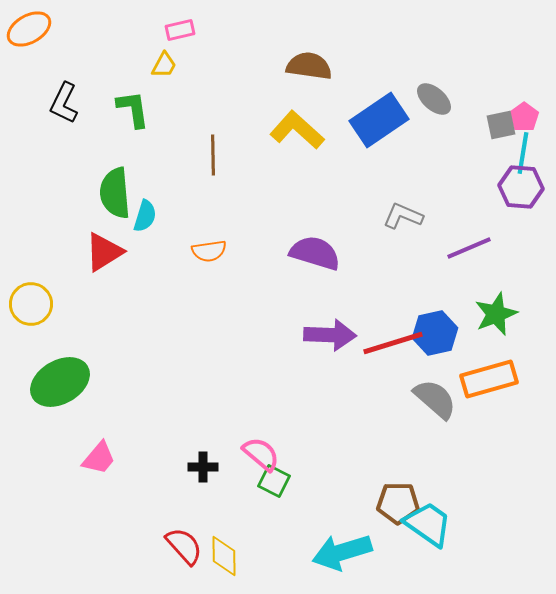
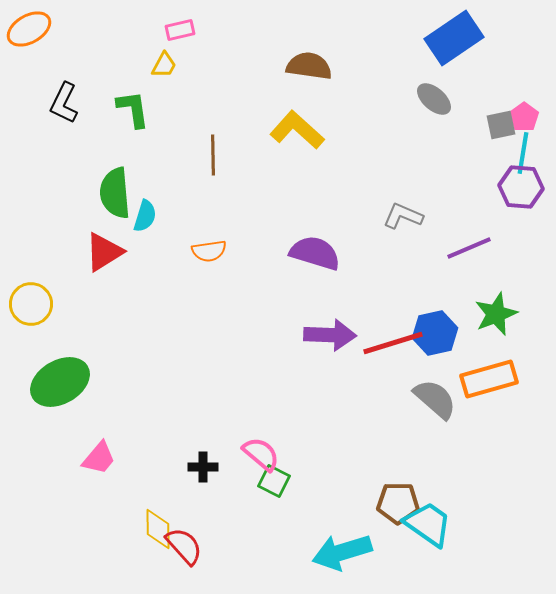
blue rectangle: moved 75 px right, 82 px up
yellow diamond: moved 66 px left, 27 px up
